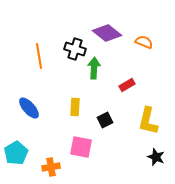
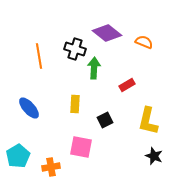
yellow rectangle: moved 3 px up
cyan pentagon: moved 2 px right, 3 px down
black star: moved 2 px left, 1 px up
